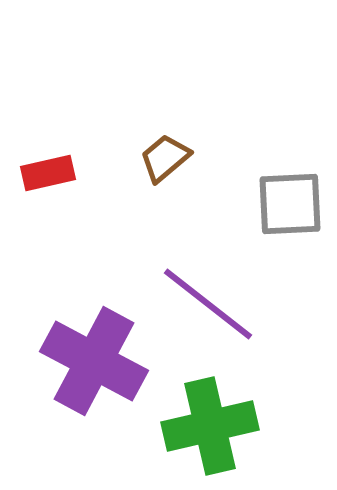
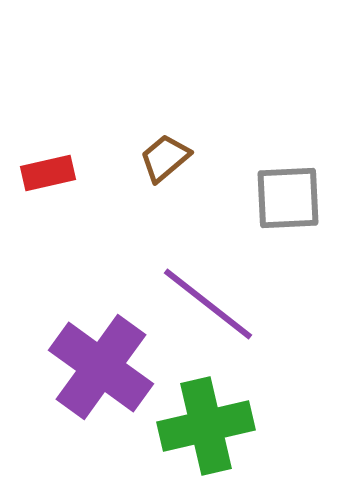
gray square: moved 2 px left, 6 px up
purple cross: moved 7 px right, 6 px down; rotated 8 degrees clockwise
green cross: moved 4 px left
